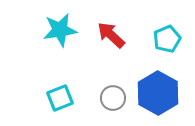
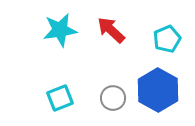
red arrow: moved 5 px up
blue hexagon: moved 3 px up
